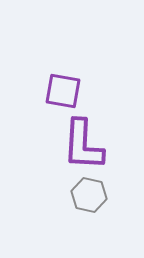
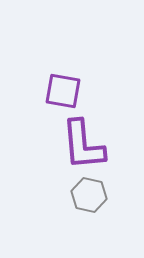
purple L-shape: rotated 8 degrees counterclockwise
